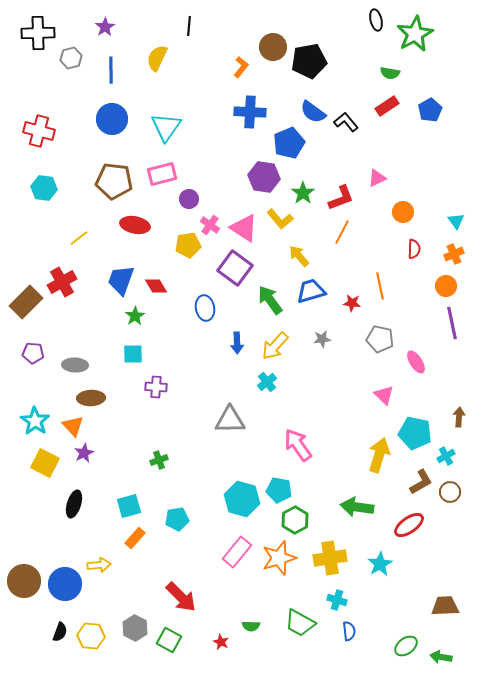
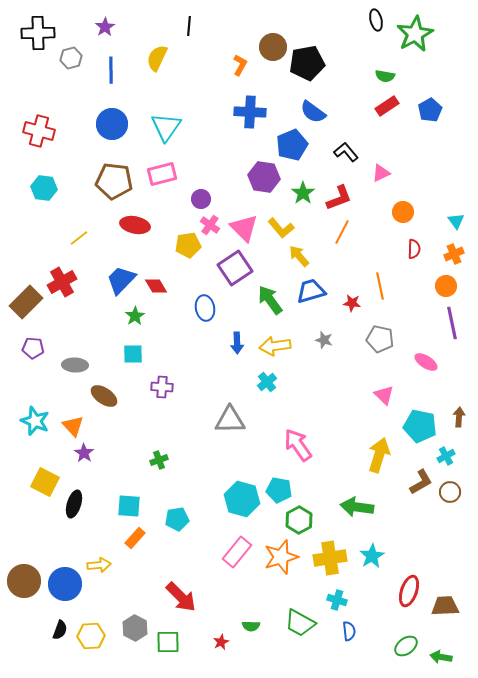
black pentagon at (309, 61): moved 2 px left, 2 px down
orange L-shape at (241, 67): moved 1 px left, 2 px up; rotated 10 degrees counterclockwise
green semicircle at (390, 73): moved 5 px left, 3 px down
blue circle at (112, 119): moved 5 px down
black L-shape at (346, 122): moved 30 px down
blue pentagon at (289, 143): moved 3 px right, 2 px down
pink triangle at (377, 178): moved 4 px right, 5 px up
red L-shape at (341, 198): moved 2 px left
purple circle at (189, 199): moved 12 px right
yellow L-shape at (280, 219): moved 1 px right, 9 px down
pink triangle at (244, 228): rotated 12 degrees clockwise
purple square at (235, 268): rotated 20 degrees clockwise
blue trapezoid at (121, 280): rotated 24 degrees clockwise
gray star at (322, 339): moved 2 px right, 1 px down; rotated 24 degrees clockwise
yellow arrow at (275, 346): rotated 40 degrees clockwise
purple pentagon at (33, 353): moved 5 px up
pink ellipse at (416, 362): moved 10 px right; rotated 25 degrees counterclockwise
purple cross at (156, 387): moved 6 px right
brown ellipse at (91, 398): moved 13 px right, 2 px up; rotated 36 degrees clockwise
cyan star at (35, 421): rotated 12 degrees counterclockwise
cyan pentagon at (415, 433): moved 5 px right, 7 px up
purple star at (84, 453): rotated 12 degrees counterclockwise
yellow square at (45, 463): moved 19 px down
cyan square at (129, 506): rotated 20 degrees clockwise
green hexagon at (295, 520): moved 4 px right
red ellipse at (409, 525): moved 66 px down; rotated 36 degrees counterclockwise
orange star at (279, 558): moved 2 px right, 1 px up
cyan star at (380, 564): moved 8 px left, 8 px up
black semicircle at (60, 632): moved 2 px up
yellow hexagon at (91, 636): rotated 8 degrees counterclockwise
green square at (169, 640): moved 1 px left, 2 px down; rotated 30 degrees counterclockwise
red star at (221, 642): rotated 21 degrees clockwise
